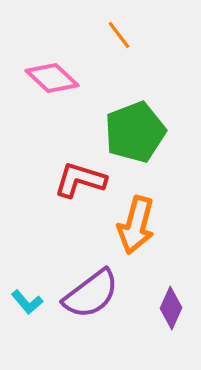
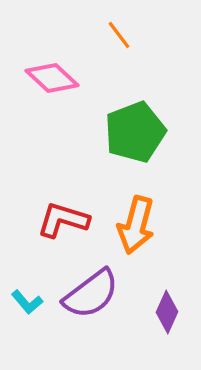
red L-shape: moved 17 px left, 40 px down
purple diamond: moved 4 px left, 4 px down
